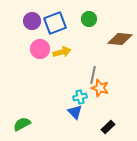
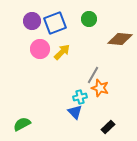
yellow arrow: rotated 30 degrees counterclockwise
gray line: rotated 18 degrees clockwise
